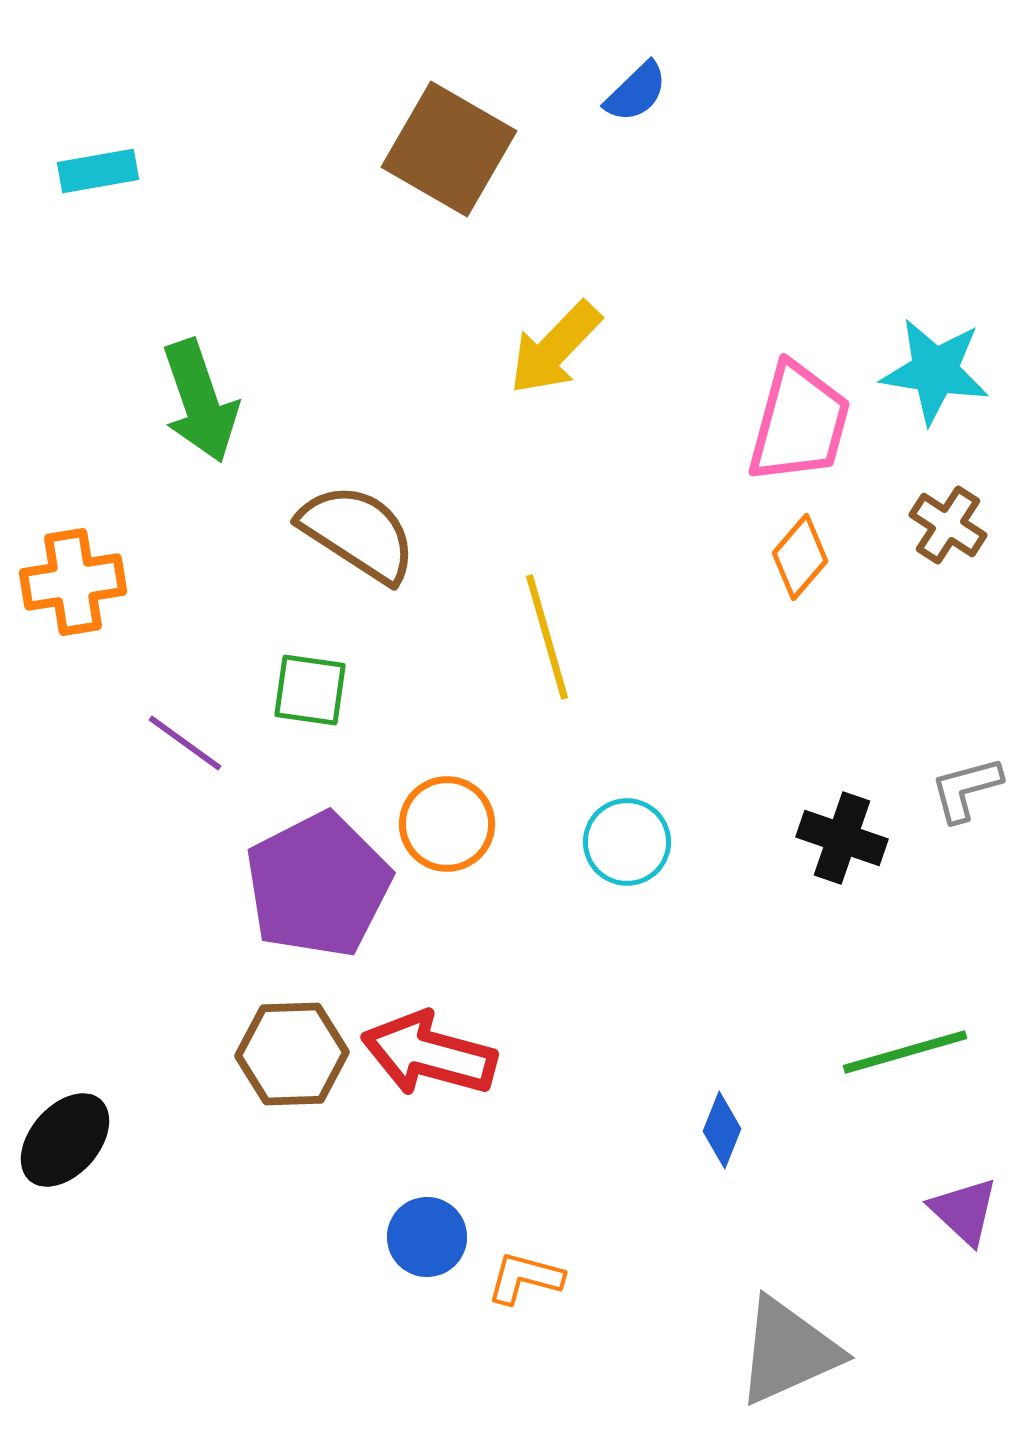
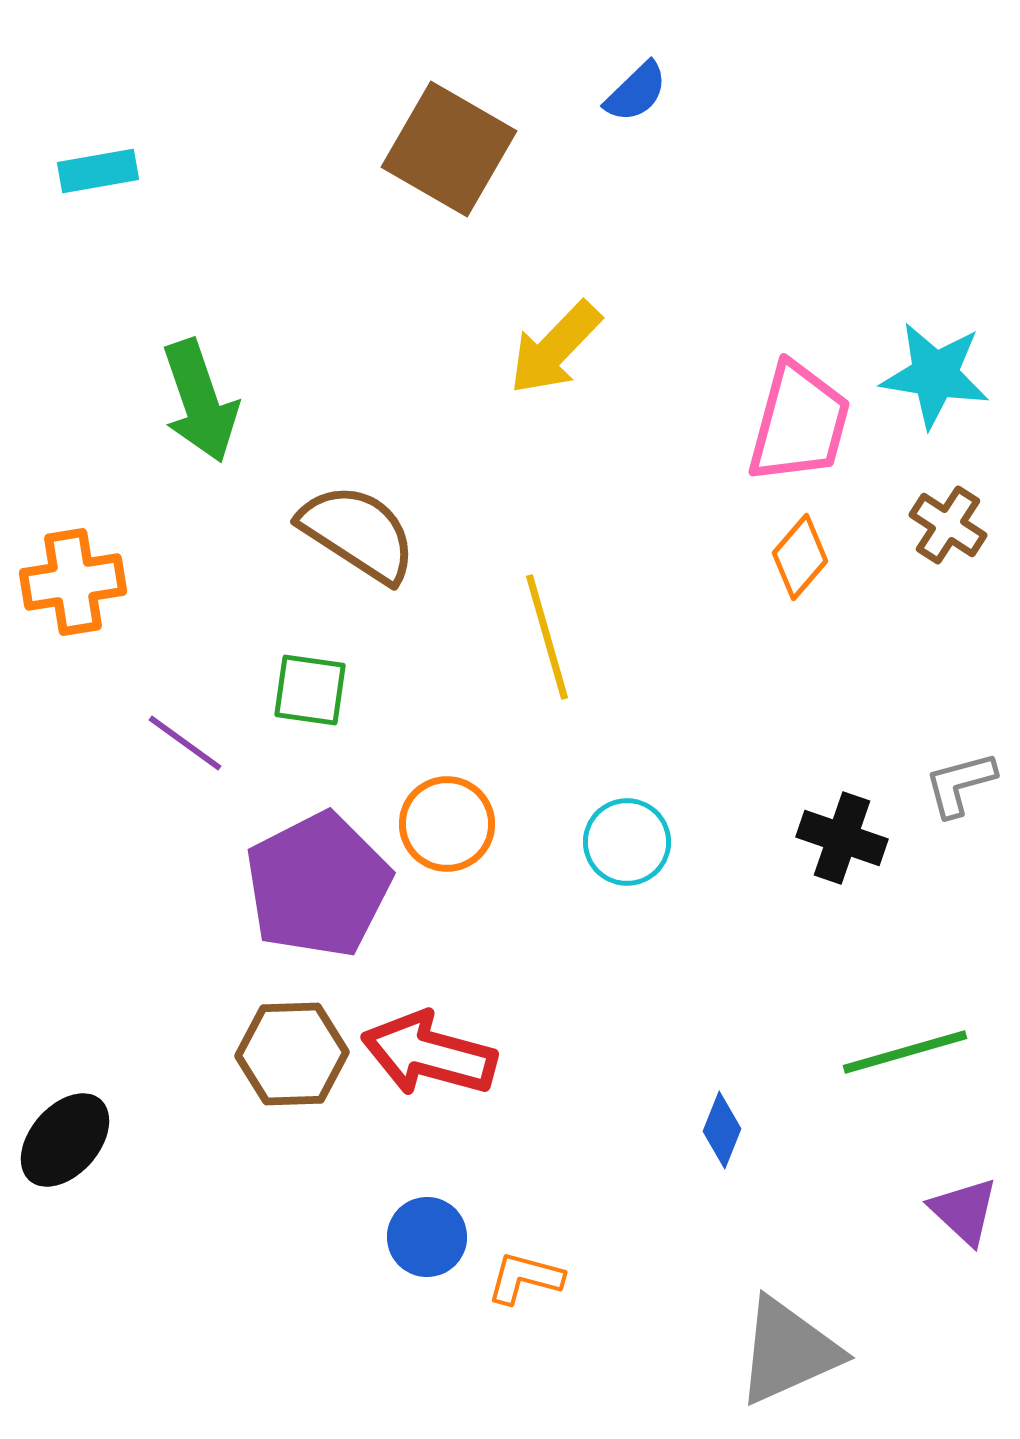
cyan star: moved 4 px down
gray L-shape: moved 6 px left, 5 px up
